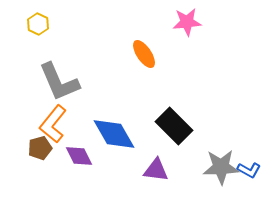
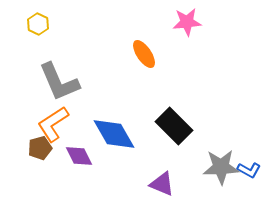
orange L-shape: rotated 18 degrees clockwise
purple triangle: moved 6 px right, 14 px down; rotated 16 degrees clockwise
